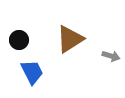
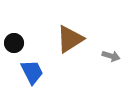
black circle: moved 5 px left, 3 px down
